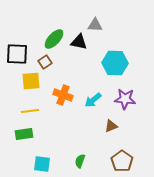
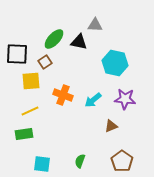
cyan hexagon: rotated 10 degrees clockwise
yellow line: rotated 18 degrees counterclockwise
